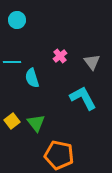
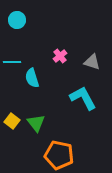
gray triangle: rotated 36 degrees counterclockwise
yellow square: rotated 14 degrees counterclockwise
